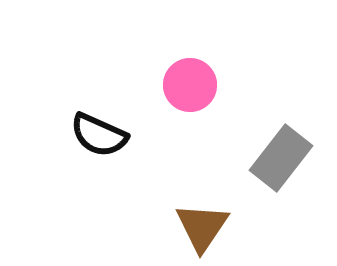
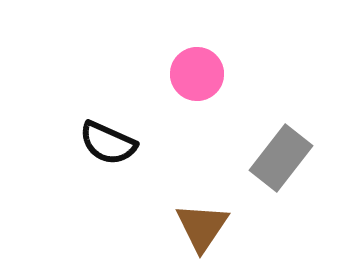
pink circle: moved 7 px right, 11 px up
black semicircle: moved 9 px right, 8 px down
